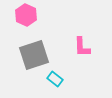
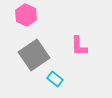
pink L-shape: moved 3 px left, 1 px up
gray square: rotated 16 degrees counterclockwise
